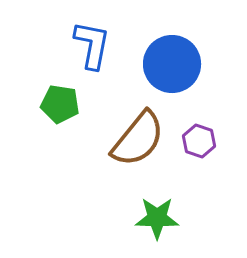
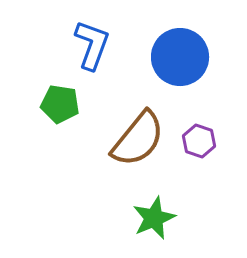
blue L-shape: rotated 9 degrees clockwise
blue circle: moved 8 px right, 7 px up
green star: moved 3 px left; rotated 24 degrees counterclockwise
